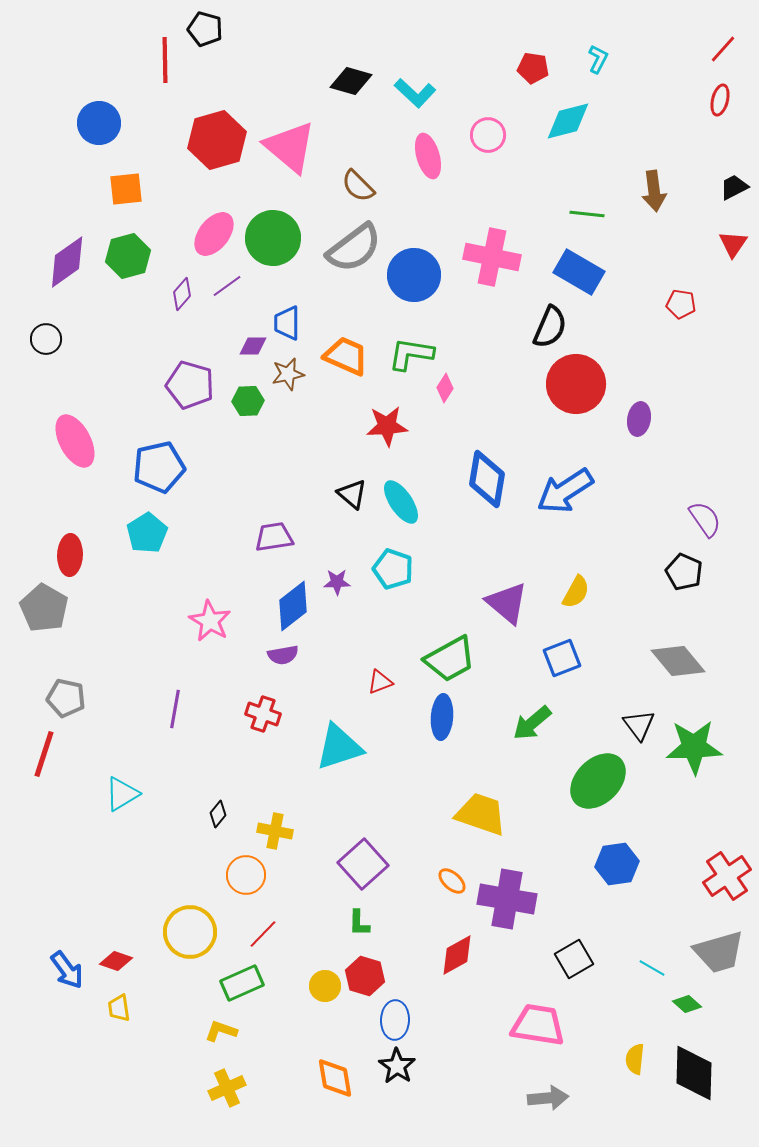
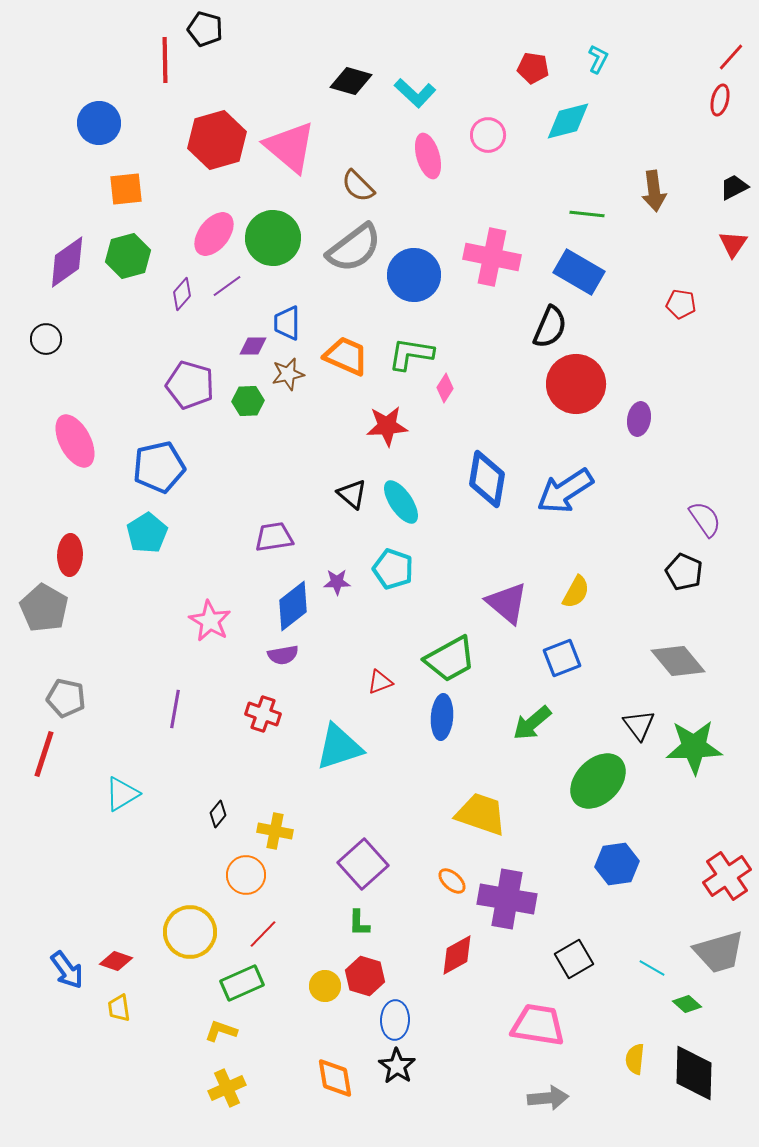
red line at (723, 49): moved 8 px right, 8 px down
